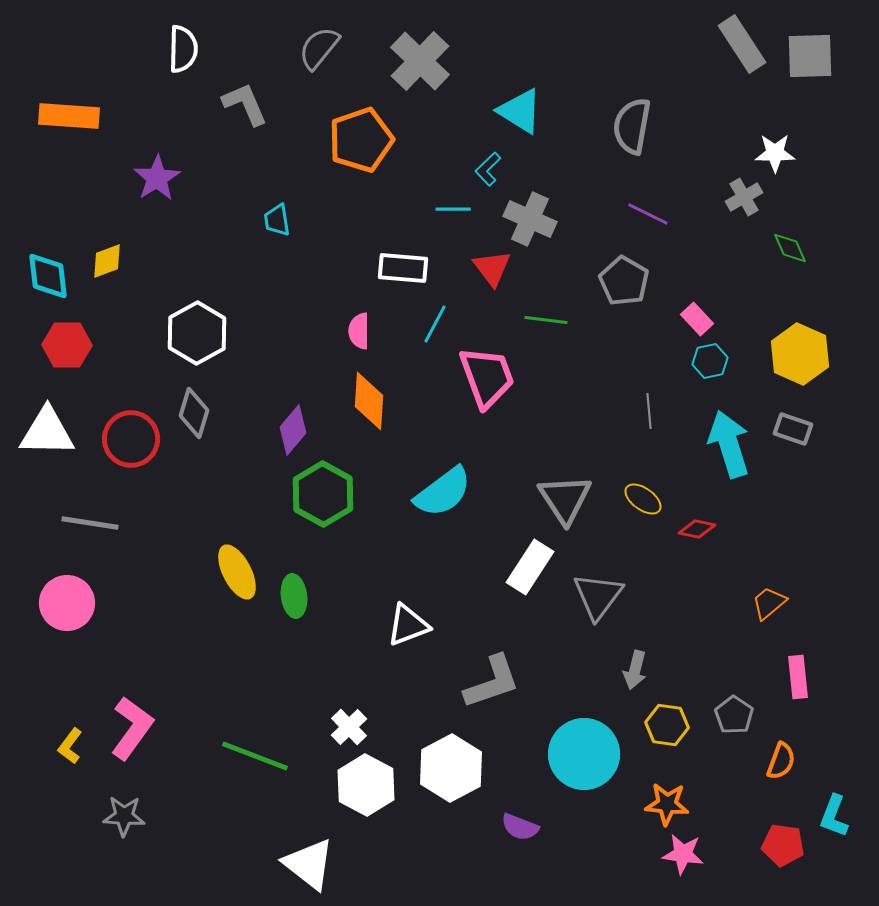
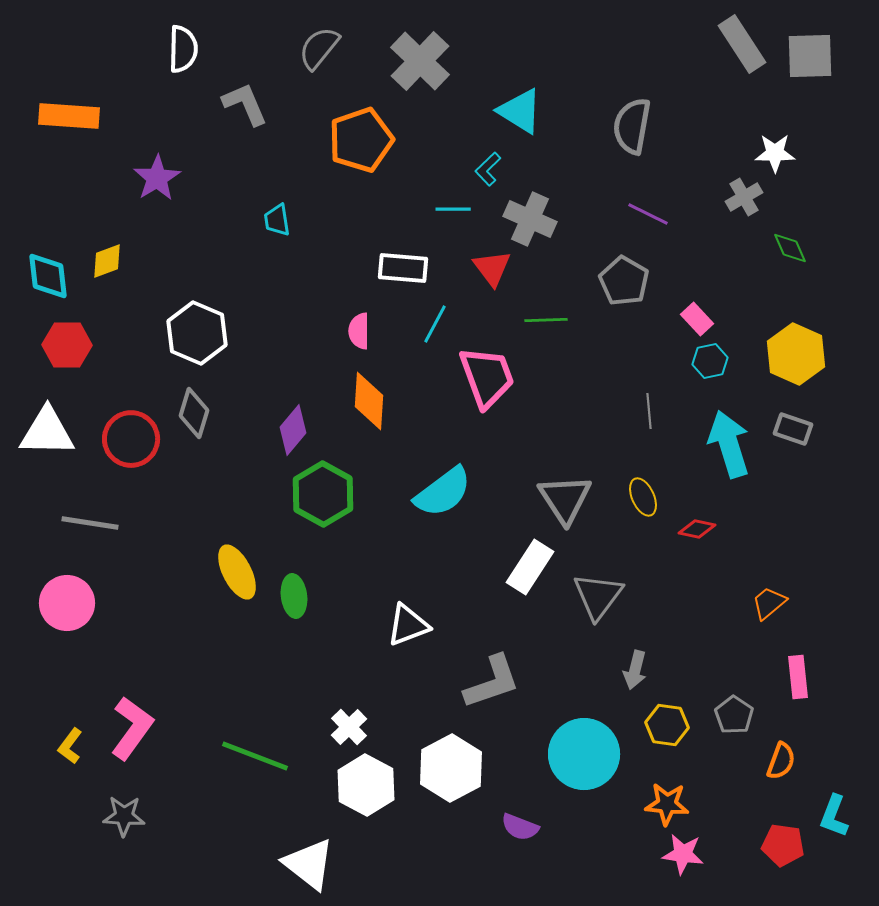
green line at (546, 320): rotated 9 degrees counterclockwise
white hexagon at (197, 333): rotated 8 degrees counterclockwise
yellow hexagon at (800, 354): moved 4 px left
yellow ellipse at (643, 499): moved 2 px up; rotated 30 degrees clockwise
